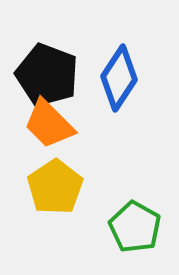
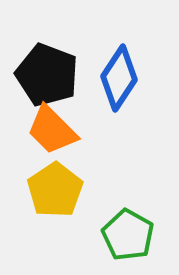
orange trapezoid: moved 3 px right, 6 px down
yellow pentagon: moved 3 px down
green pentagon: moved 7 px left, 8 px down
